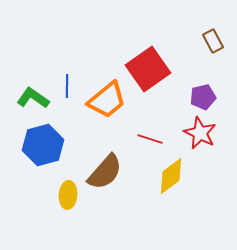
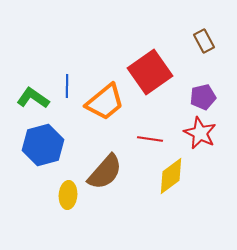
brown rectangle: moved 9 px left
red square: moved 2 px right, 3 px down
orange trapezoid: moved 2 px left, 2 px down
red line: rotated 10 degrees counterclockwise
